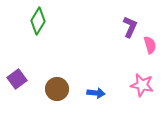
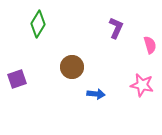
green diamond: moved 3 px down
purple L-shape: moved 14 px left, 1 px down
purple square: rotated 18 degrees clockwise
brown circle: moved 15 px right, 22 px up
blue arrow: moved 1 px down
